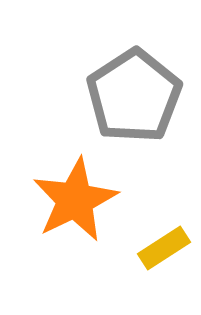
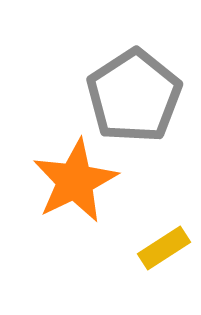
orange star: moved 19 px up
